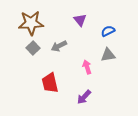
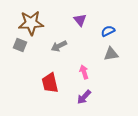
gray square: moved 13 px left, 3 px up; rotated 24 degrees counterclockwise
gray triangle: moved 3 px right, 1 px up
pink arrow: moved 3 px left, 5 px down
